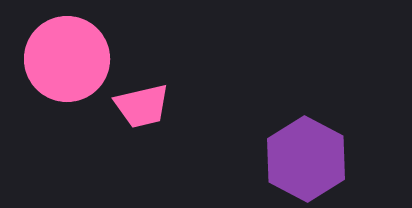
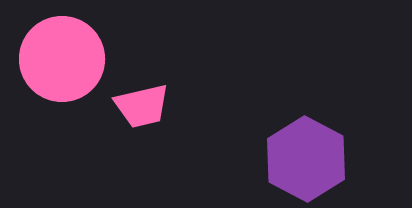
pink circle: moved 5 px left
